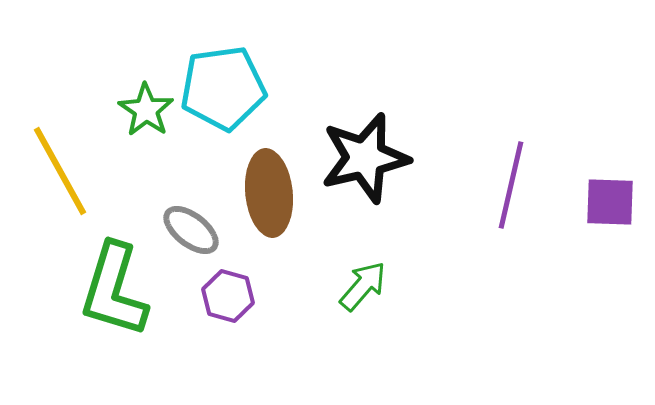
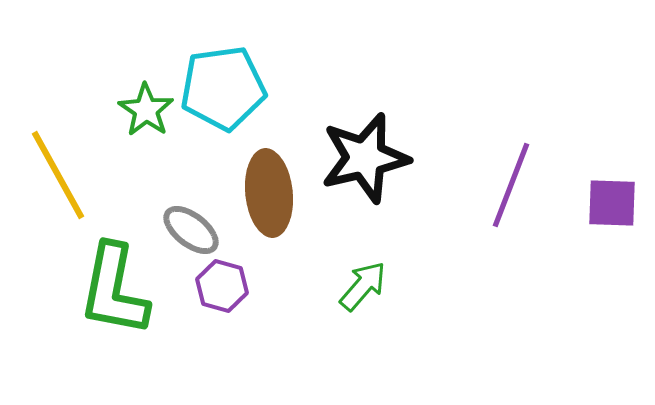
yellow line: moved 2 px left, 4 px down
purple line: rotated 8 degrees clockwise
purple square: moved 2 px right, 1 px down
green L-shape: rotated 6 degrees counterclockwise
purple hexagon: moved 6 px left, 10 px up
